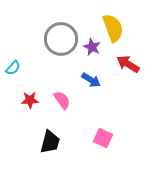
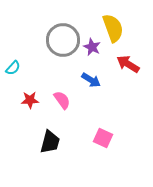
gray circle: moved 2 px right, 1 px down
